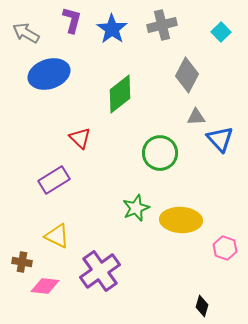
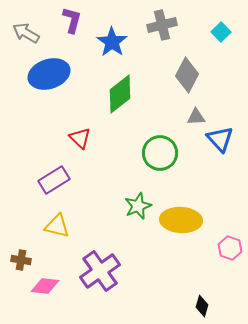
blue star: moved 13 px down
green star: moved 2 px right, 2 px up
yellow triangle: moved 10 px up; rotated 12 degrees counterclockwise
pink hexagon: moved 5 px right
brown cross: moved 1 px left, 2 px up
